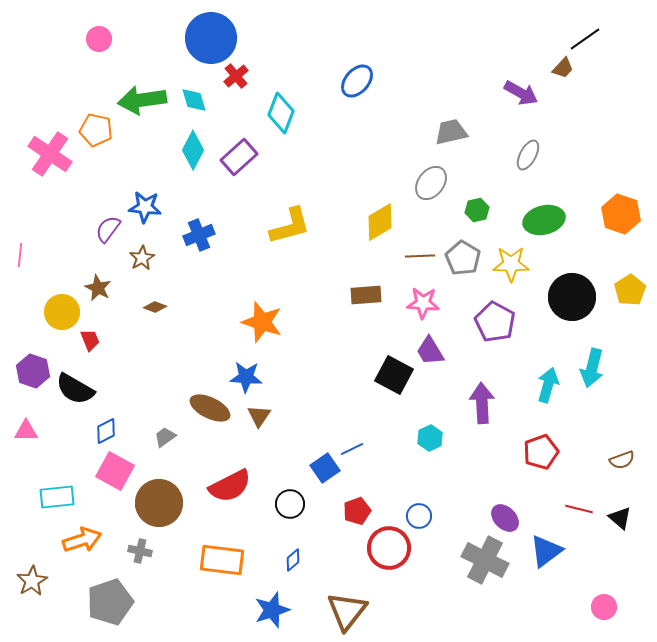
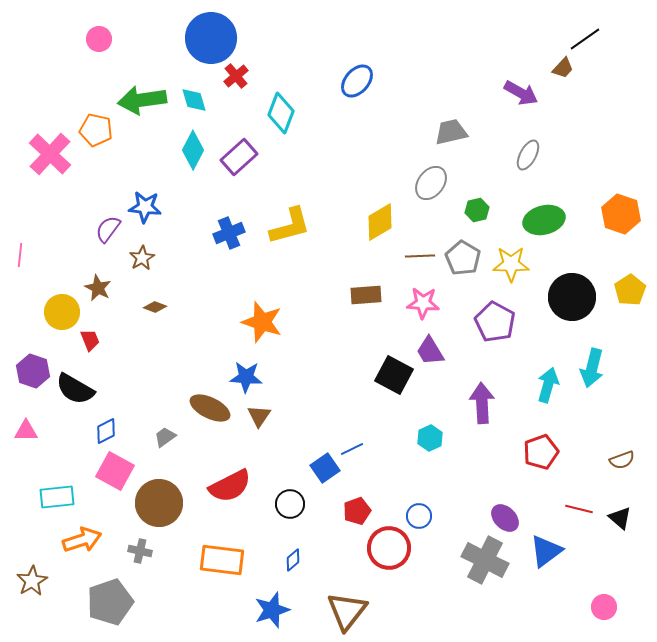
pink cross at (50, 154): rotated 9 degrees clockwise
blue cross at (199, 235): moved 30 px right, 2 px up
